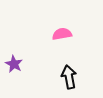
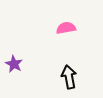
pink semicircle: moved 4 px right, 6 px up
